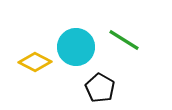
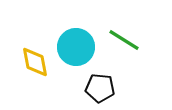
yellow diamond: rotated 52 degrees clockwise
black pentagon: rotated 24 degrees counterclockwise
